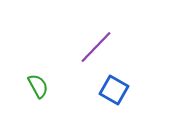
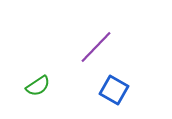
green semicircle: rotated 85 degrees clockwise
